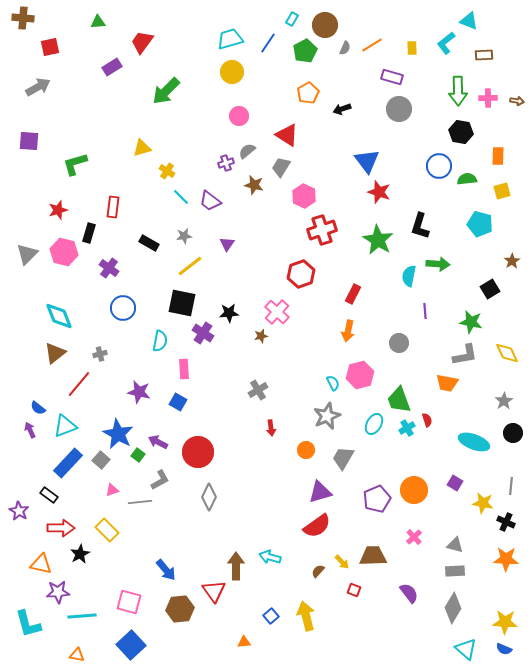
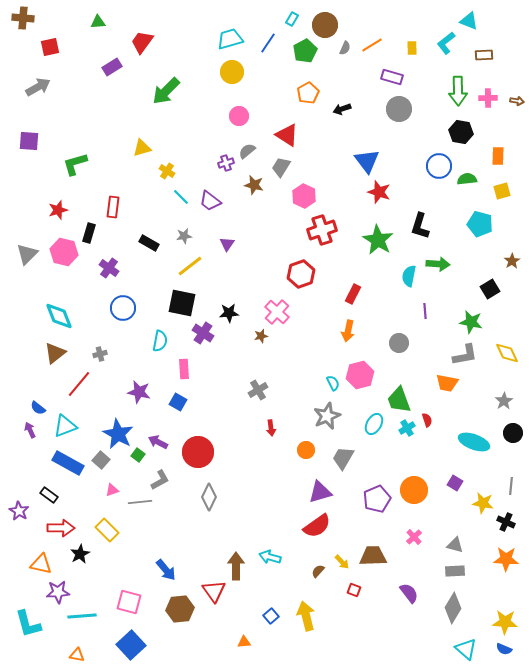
blue rectangle at (68, 463): rotated 76 degrees clockwise
